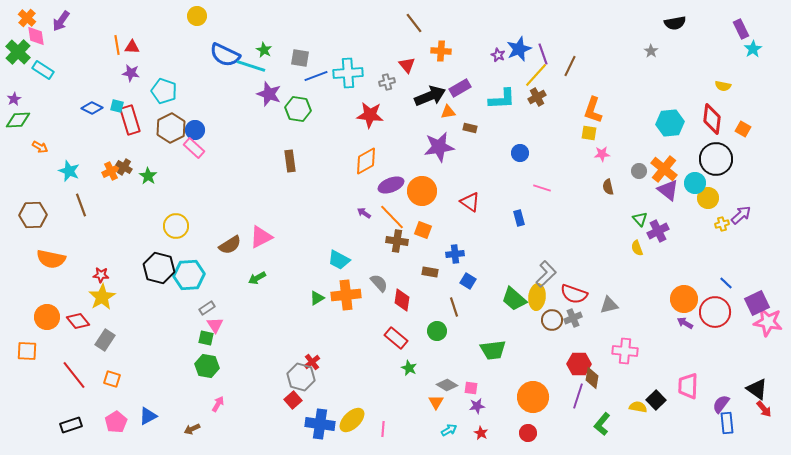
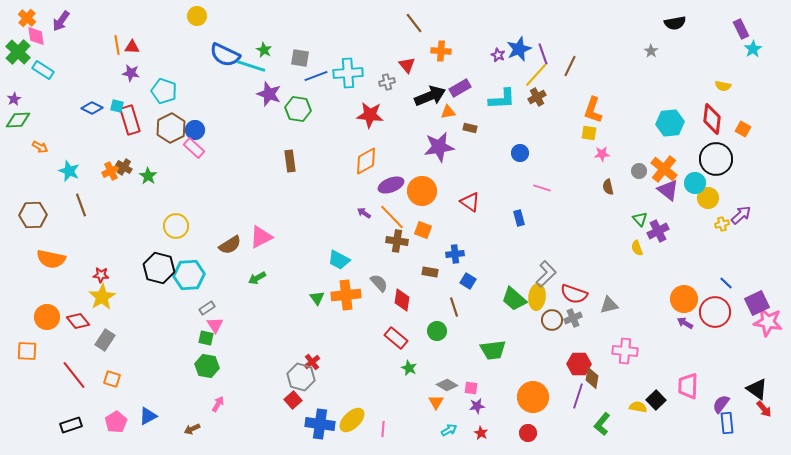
green triangle at (317, 298): rotated 35 degrees counterclockwise
